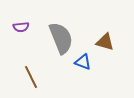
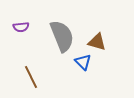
gray semicircle: moved 1 px right, 2 px up
brown triangle: moved 8 px left
blue triangle: rotated 24 degrees clockwise
